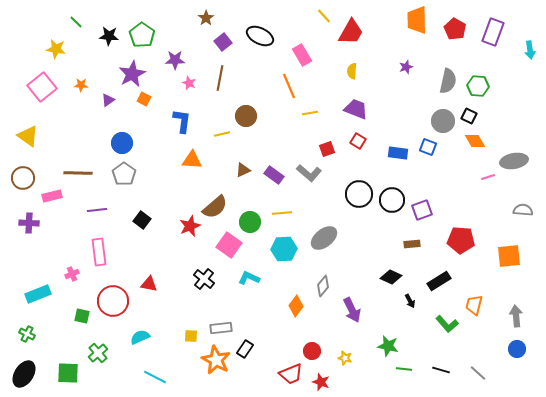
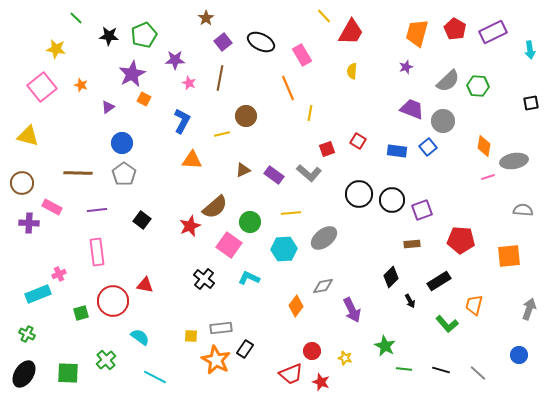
orange trapezoid at (417, 20): moved 13 px down; rotated 16 degrees clockwise
green line at (76, 22): moved 4 px up
purple rectangle at (493, 32): rotated 44 degrees clockwise
green pentagon at (142, 35): moved 2 px right; rotated 15 degrees clockwise
black ellipse at (260, 36): moved 1 px right, 6 px down
gray semicircle at (448, 81): rotated 35 degrees clockwise
orange star at (81, 85): rotated 16 degrees clockwise
orange line at (289, 86): moved 1 px left, 2 px down
purple triangle at (108, 100): moved 7 px down
purple trapezoid at (356, 109): moved 56 px right
yellow line at (310, 113): rotated 70 degrees counterclockwise
black square at (469, 116): moved 62 px right, 13 px up; rotated 35 degrees counterclockwise
blue L-shape at (182, 121): rotated 20 degrees clockwise
yellow triangle at (28, 136): rotated 20 degrees counterclockwise
orange diamond at (475, 141): moved 9 px right, 5 px down; rotated 40 degrees clockwise
blue square at (428, 147): rotated 30 degrees clockwise
blue rectangle at (398, 153): moved 1 px left, 2 px up
brown circle at (23, 178): moved 1 px left, 5 px down
pink rectangle at (52, 196): moved 11 px down; rotated 42 degrees clockwise
yellow line at (282, 213): moved 9 px right
pink rectangle at (99, 252): moved 2 px left
pink cross at (72, 274): moved 13 px left
black diamond at (391, 277): rotated 70 degrees counterclockwise
red triangle at (149, 284): moved 4 px left, 1 px down
gray diamond at (323, 286): rotated 40 degrees clockwise
green square at (82, 316): moved 1 px left, 3 px up; rotated 28 degrees counterclockwise
gray arrow at (516, 316): moved 13 px right, 7 px up; rotated 25 degrees clockwise
cyan semicircle at (140, 337): rotated 60 degrees clockwise
green star at (388, 346): moved 3 px left; rotated 15 degrees clockwise
blue circle at (517, 349): moved 2 px right, 6 px down
green cross at (98, 353): moved 8 px right, 7 px down
